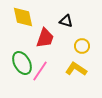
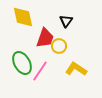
black triangle: rotated 48 degrees clockwise
yellow circle: moved 23 px left
